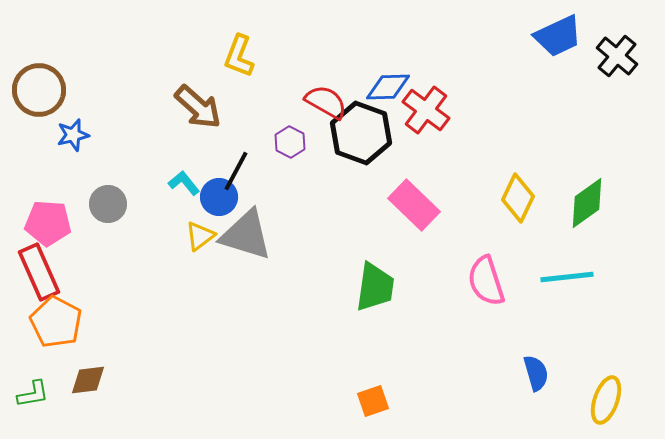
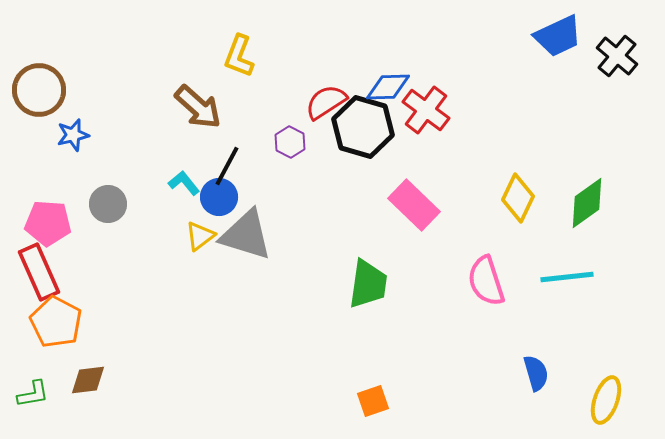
red semicircle: rotated 63 degrees counterclockwise
black hexagon: moved 2 px right, 6 px up; rotated 4 degrees counterclockwise
black line: moved 9 px left, 5 px up
green trapezoid: moved 7 px left, 3 px up
